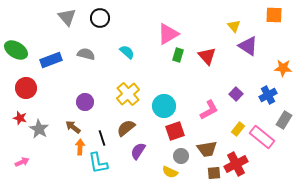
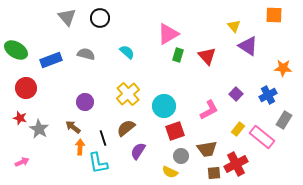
black line: moved 1 px right
